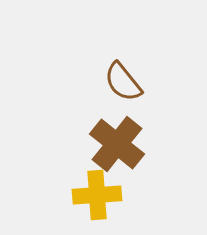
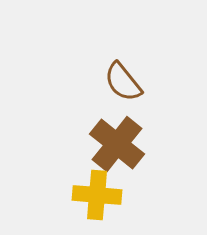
yellow cross: rotated 9 degrees clockwise
